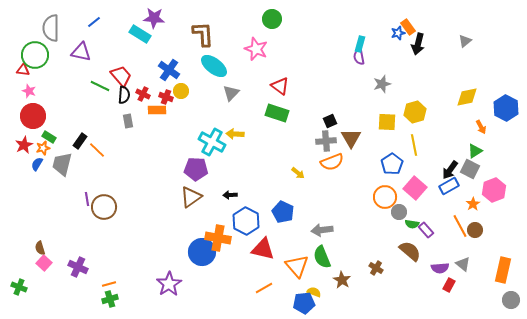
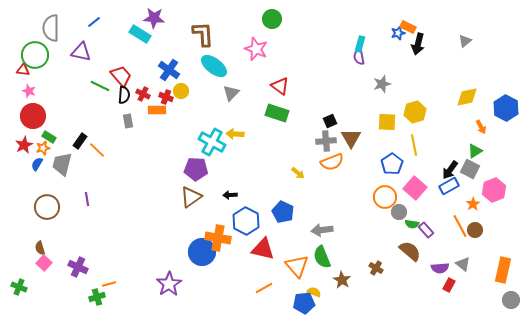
orange rectangle at (408, 27): rotated 28 degrees counterclockwise
brown circle at (104, 207): moved 57 px left
green cross at (110, 299): moved 13 px left, 2 px up
